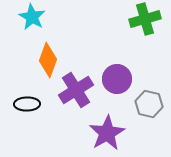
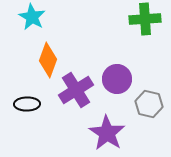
green cross: rotated 12 degrees clockwise
purple star: rotated 9 degrees counterclockwise
